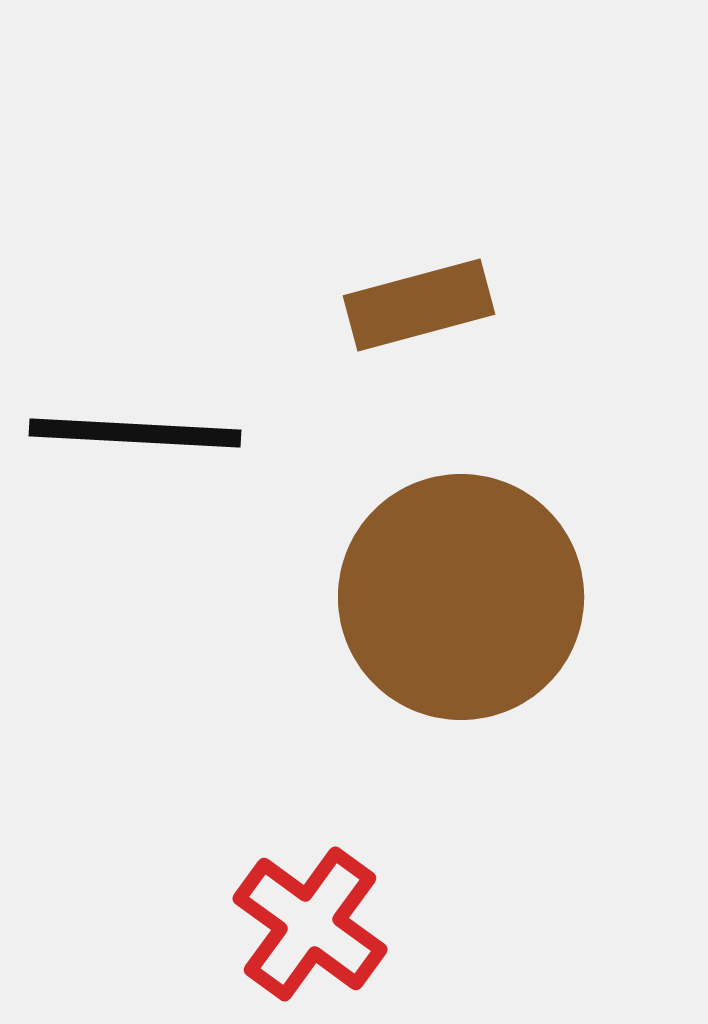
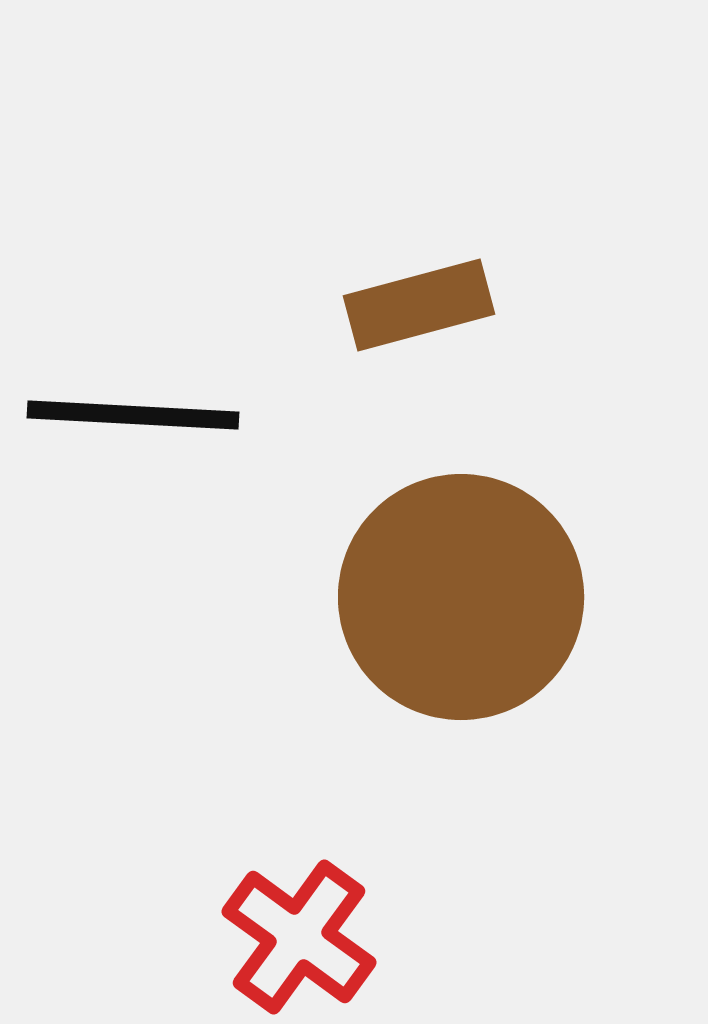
black line: moved 2 px left, 18 px up
red cross: moved 11 px left, 13 px down
